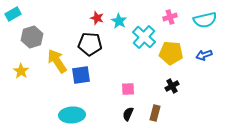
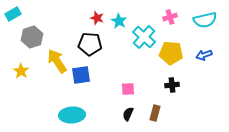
black cross: moved 1 px up; rotated 24 degrees clockwise
